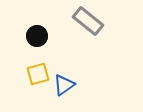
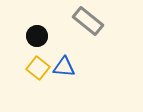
yellow square: moved 6 px up; rotated 35 degrees counterclockwise
blue triangle: moved 18 px up; rotated 40 degrees clockwise
